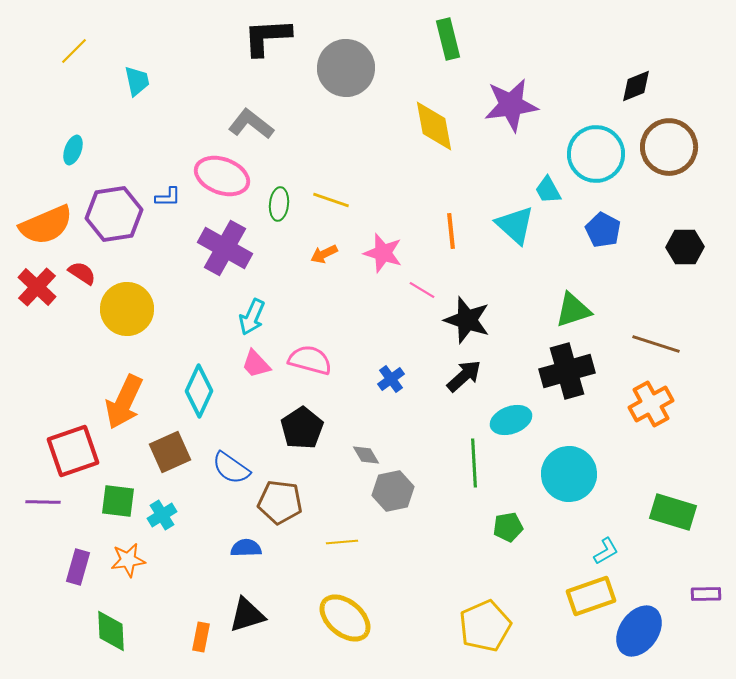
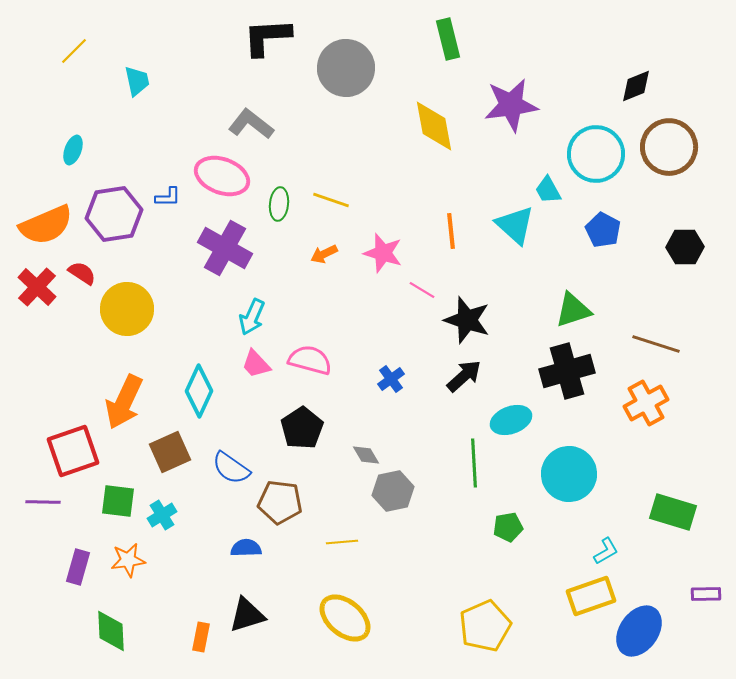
orange cross at (651, 404): moved 5 px left, 1 px up
